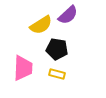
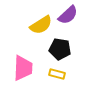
black pentagon: moved 3 px right
